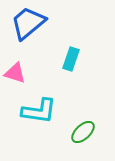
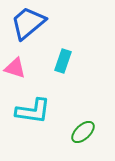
cyan rectangle: moved 8 px left, 2 px down
pink triangle: moved 5 px up
cyan L-shape: moved 6 px left
